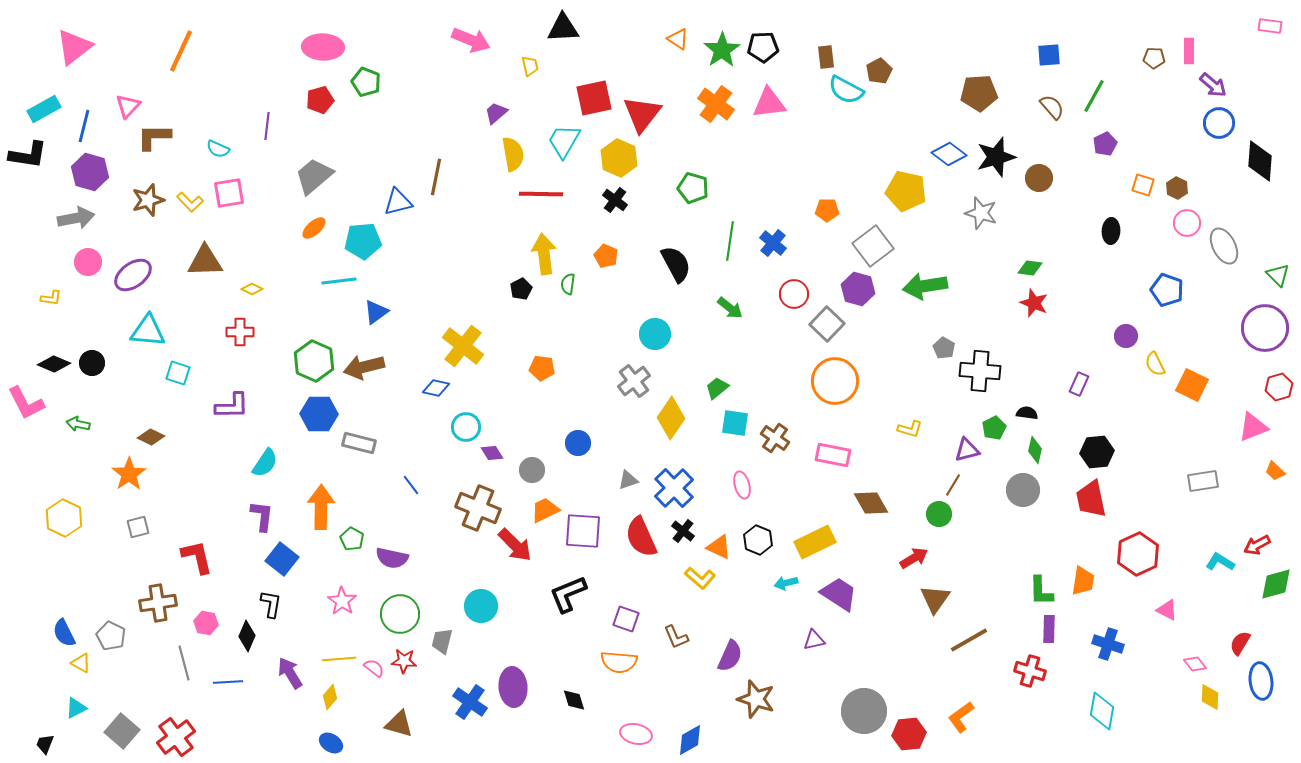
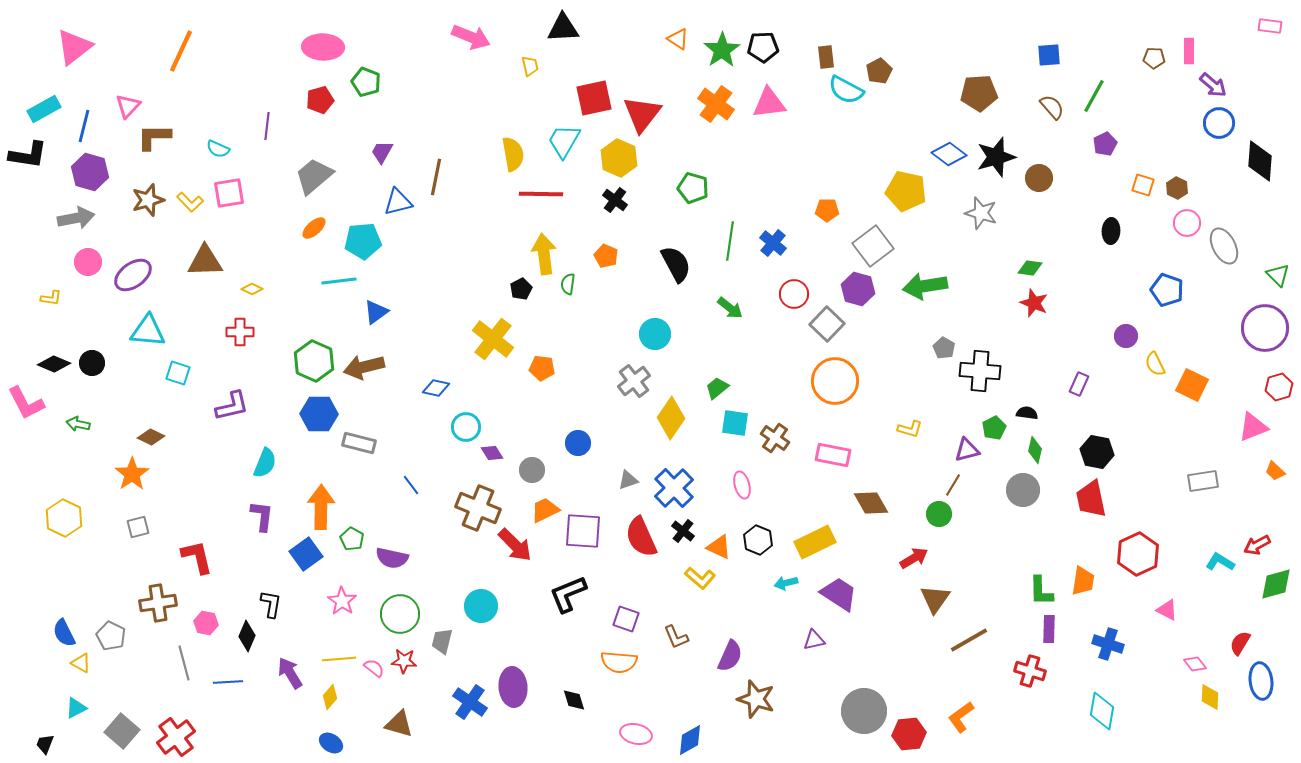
pink arrow at (471, 40): moved 3 px up
purple trapezoid at (496, 113): moved 114 px left, 39 px down; rotated 20 degrees counterclockwise
yellow cross at (463, 346): moved 30 px right, 7 px up
purple L-shape at (232, 406): rotated 12 degrees counterclockwise
black hexagon at (1097, 452): rotated 16 degrees clockwise
cyan semicircle at (265, 463): rotated 12 degrees counterclockwise
orange star at (129, 474): moved 3 px right
blue square at (282, 559): moved 24 px right, 5 px up; rotated 16 degrees clockwise
